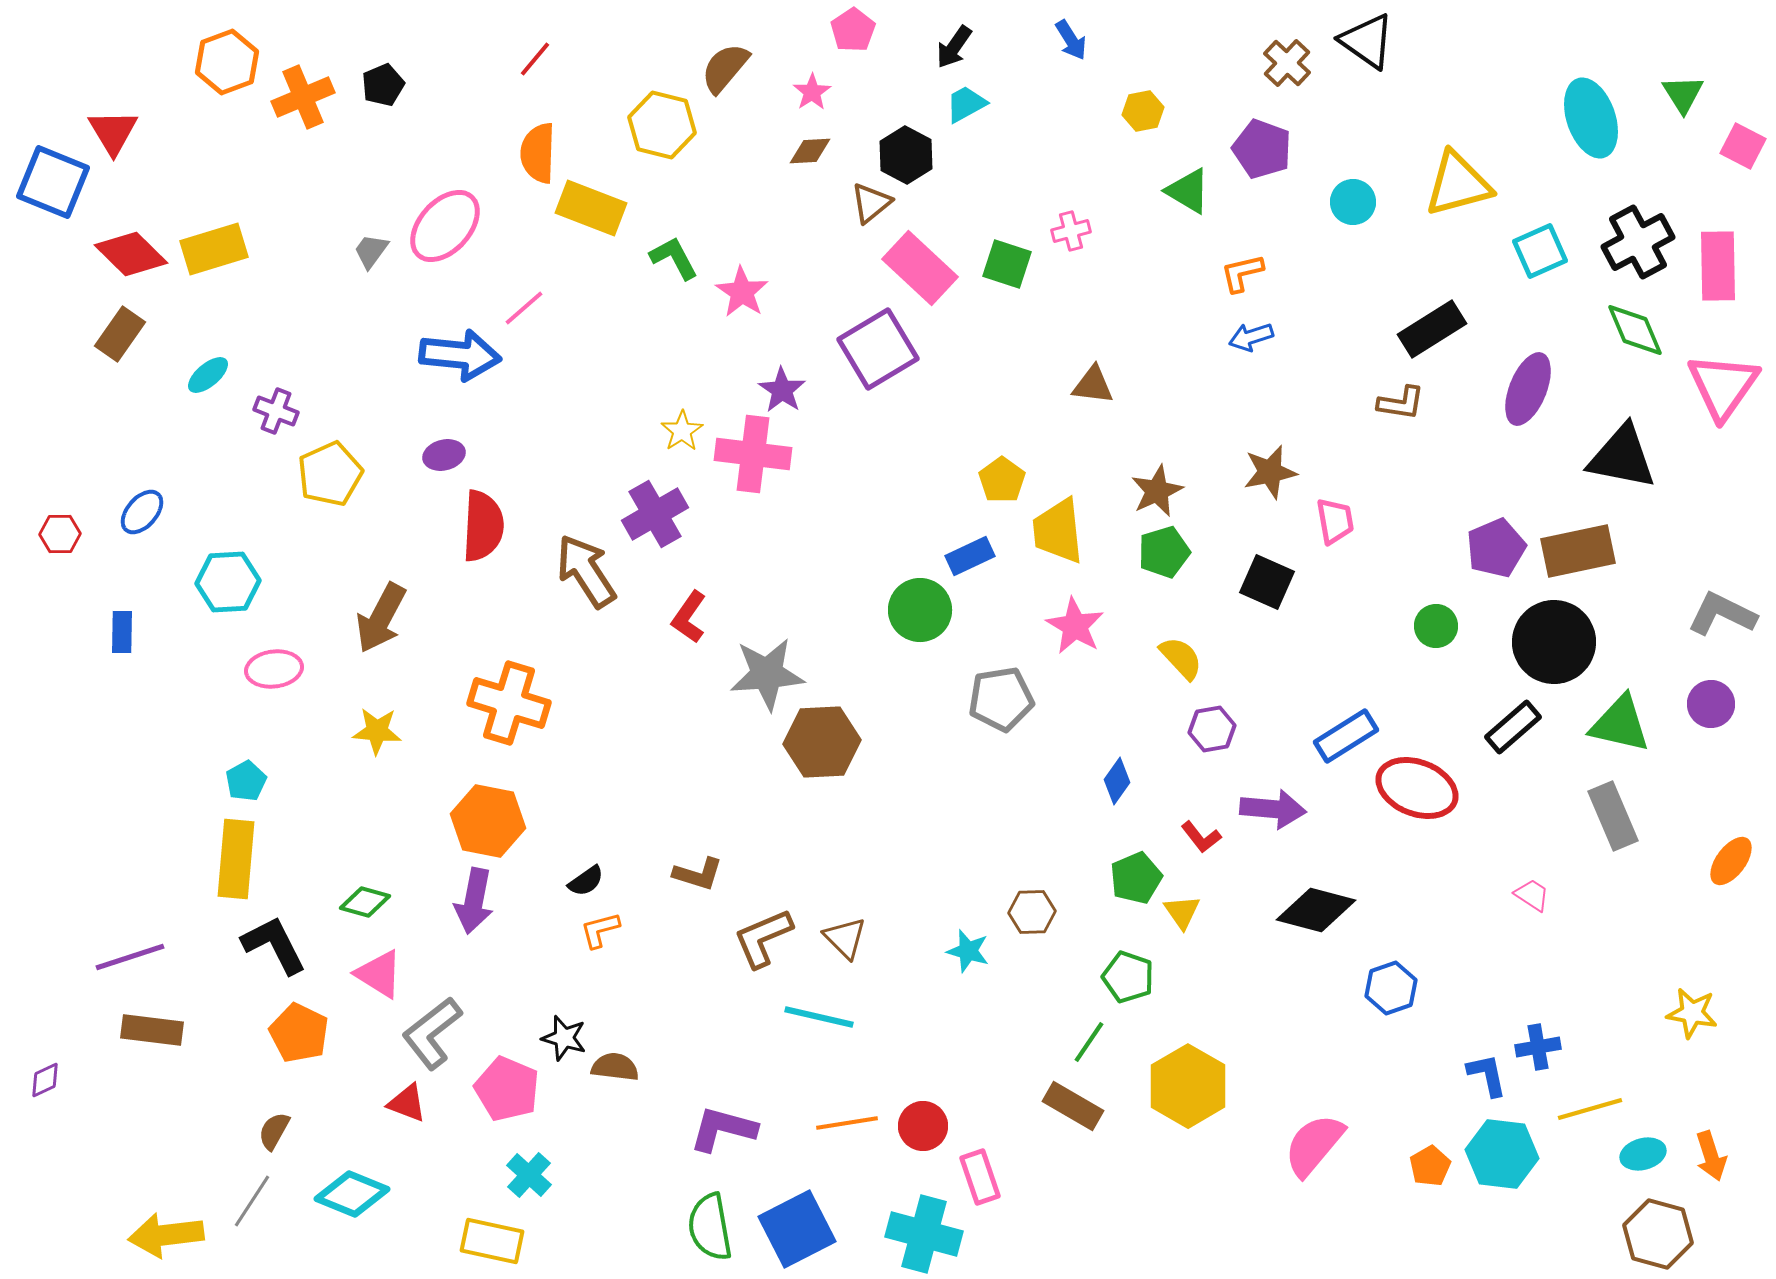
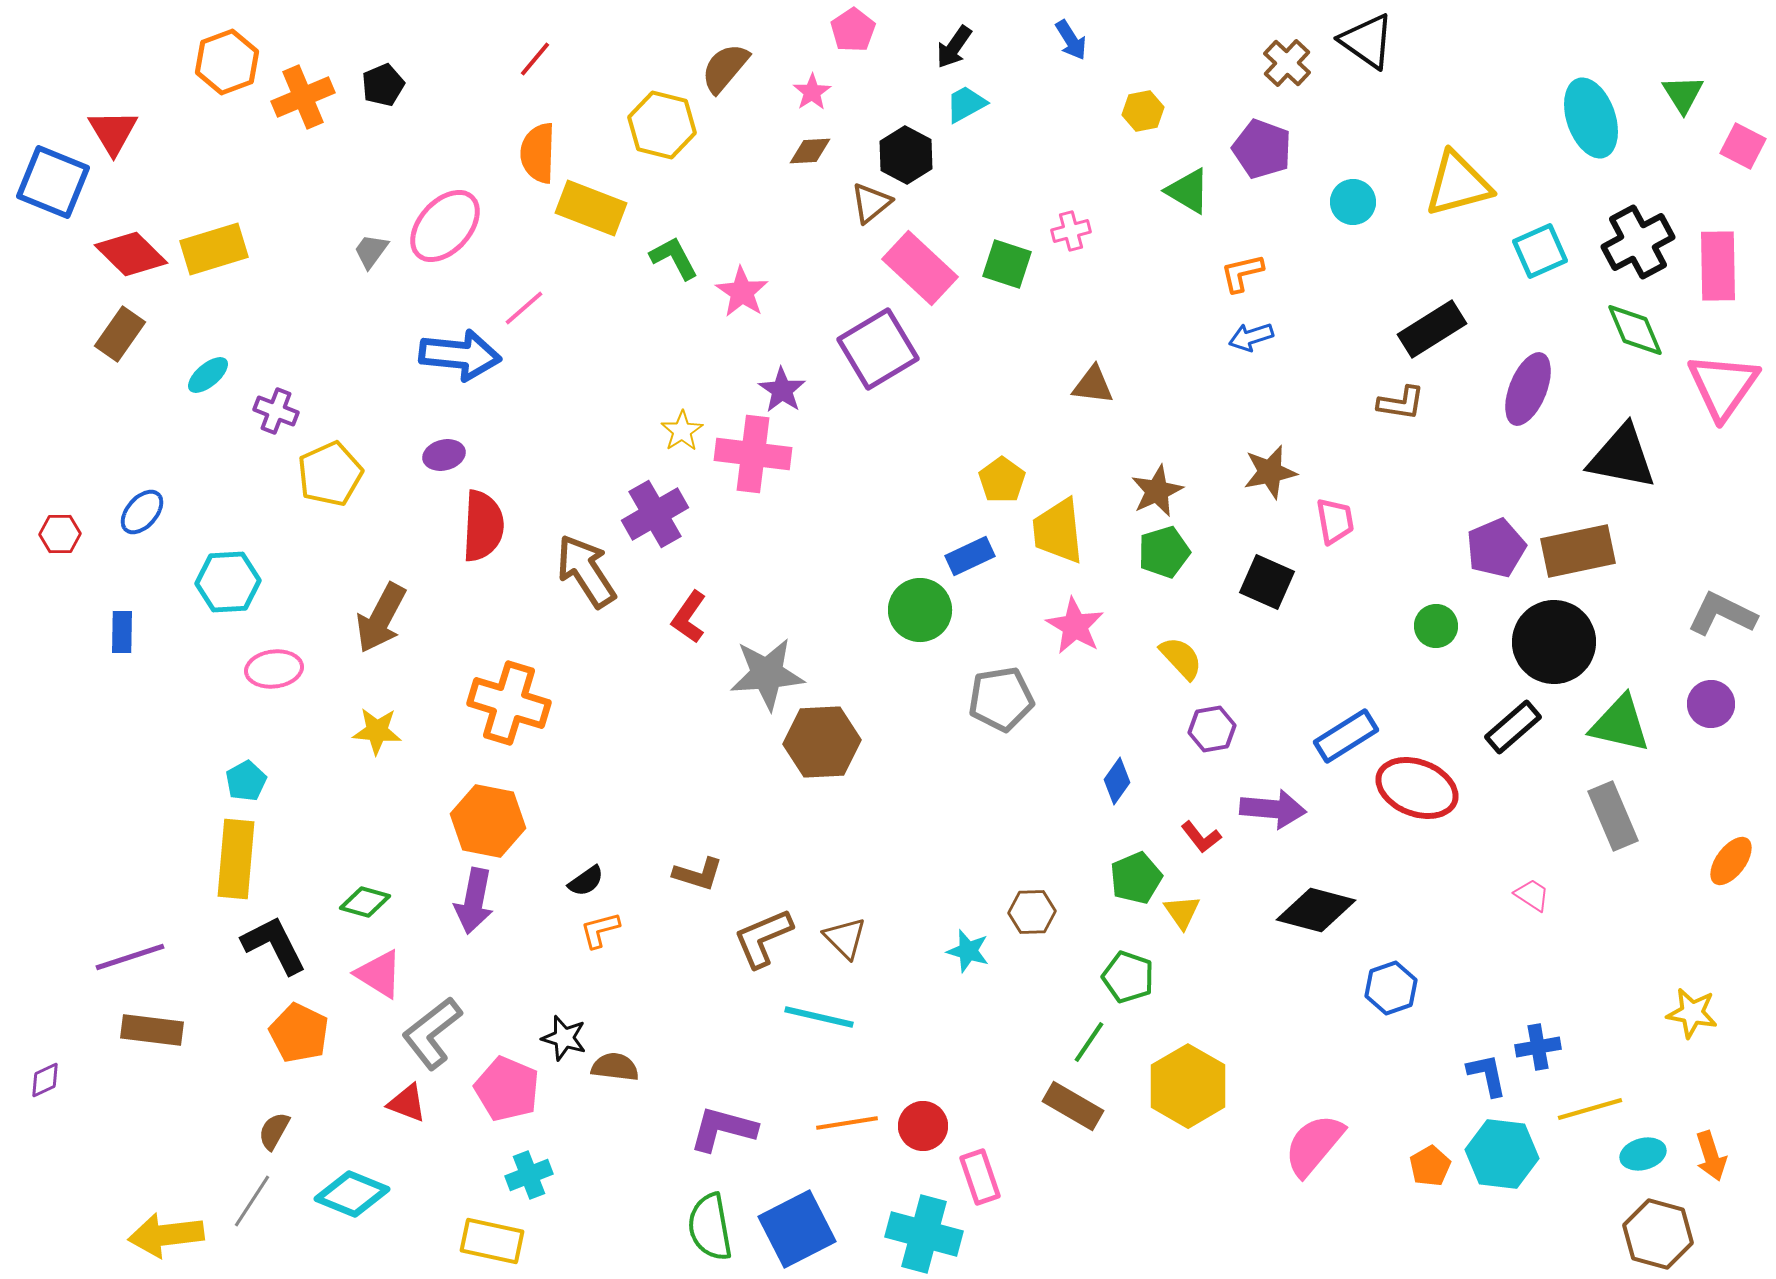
cyan cross at (529, 1175): rotated 27 degrees clockwise
